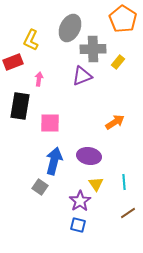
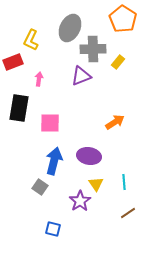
purple triangle: moved 1 px left
black rectangle: moved 1 px left, 2 px down
blue square: moved 25 px left, 4 px down
